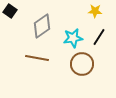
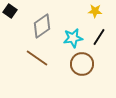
brown line: rotated 25 degrees clockwise
